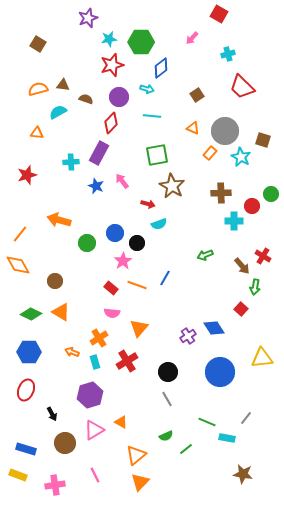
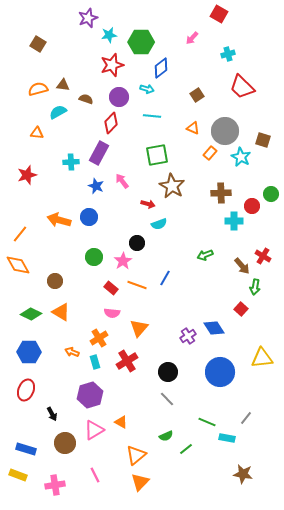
cyan star at (109, 39): moved 4 px up
blue circle at (115, 233): moved 26 px left, 16 px up
green circle at (87, 243): moved 7 px right, 14 px down
gray line at (167, 399): rotated 14 degrees counterclockwise
